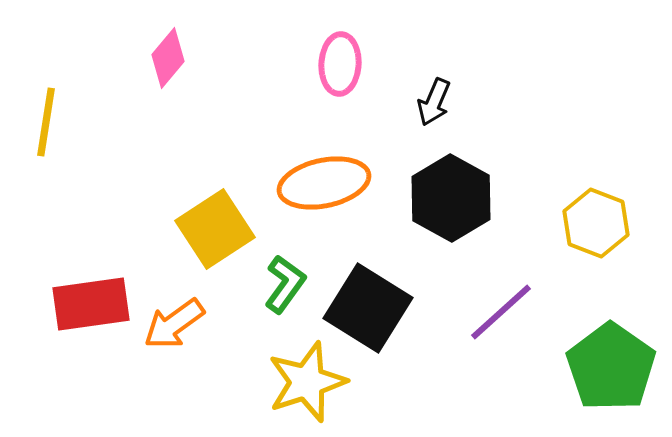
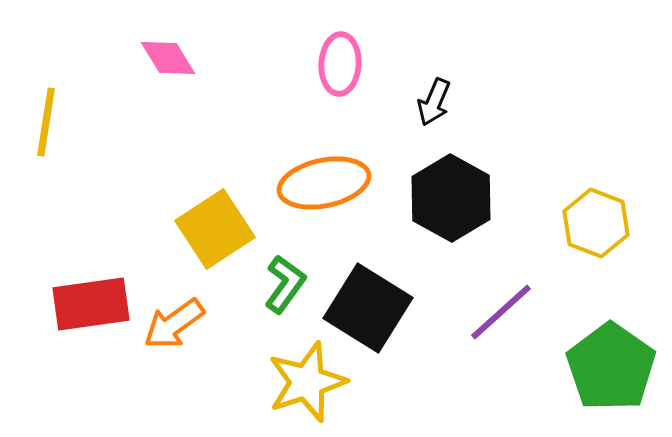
pink diamond: rotated 72 degrees counterclockwise
